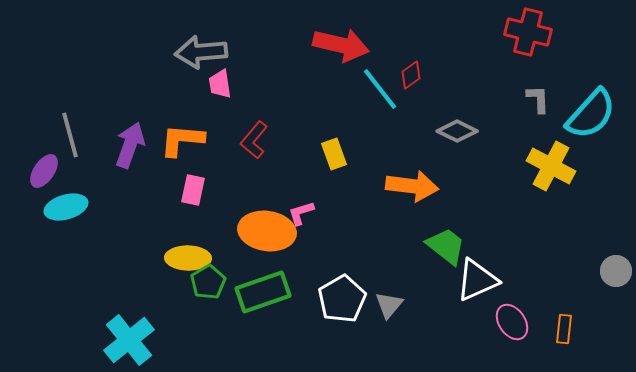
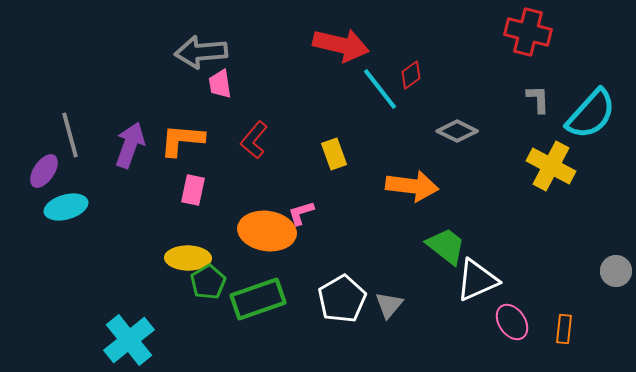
green rectangle: moved 5 px left, 7 px down
